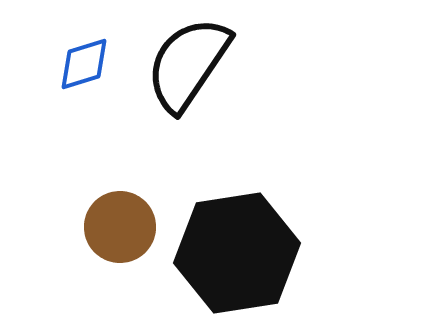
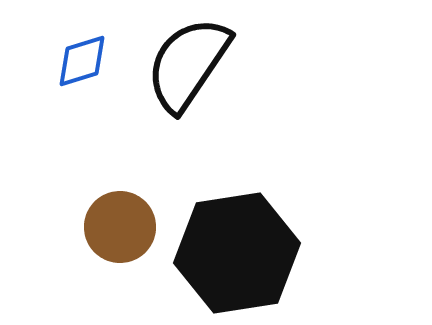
blue diamond: moved 2 px left, 3 px up
